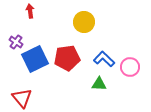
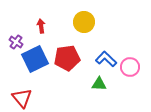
red arrow: moved 11 px right, 15 px down
blue L-shape: moved 2 px right
